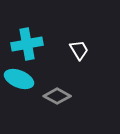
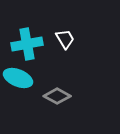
white trapezoid: moved 14 px left, 11 px up
cyan ellipse: moved 1 px left, 1 px up
